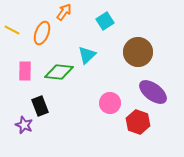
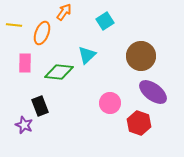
yellow line: moved 2 px right, 5 px up; rotated 21 degrees counterclockwise
brown circle: moved 3 px right, 4 px down
pink rectangle: moved 8 px up
red hexagon: moved 1 px right, 1 px down
